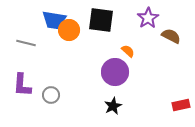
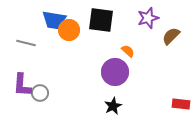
purple star: rotated 15 degrees clockwise
brown semicircle: rotated 72 degrees counterclockwise
gray circle: moved 11 px left, 2 px up
red rectangle: moved 1 px up; rotated 18 degrees clockwise
